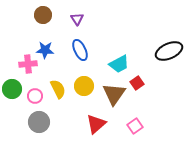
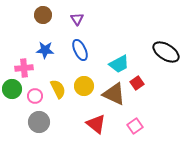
black ellipse: moved 3 px left, 1 px down; rotated 56 degrees clockwise
pink cross: moved 4 px left, 4 px down
brown triangle: rotated 40 degrees counterclockwise
red triangle: rotated 40 degrees counterclockwise
